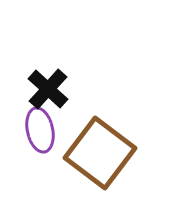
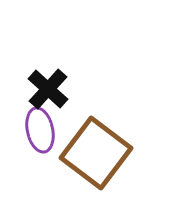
brown square: moved 4 px left
